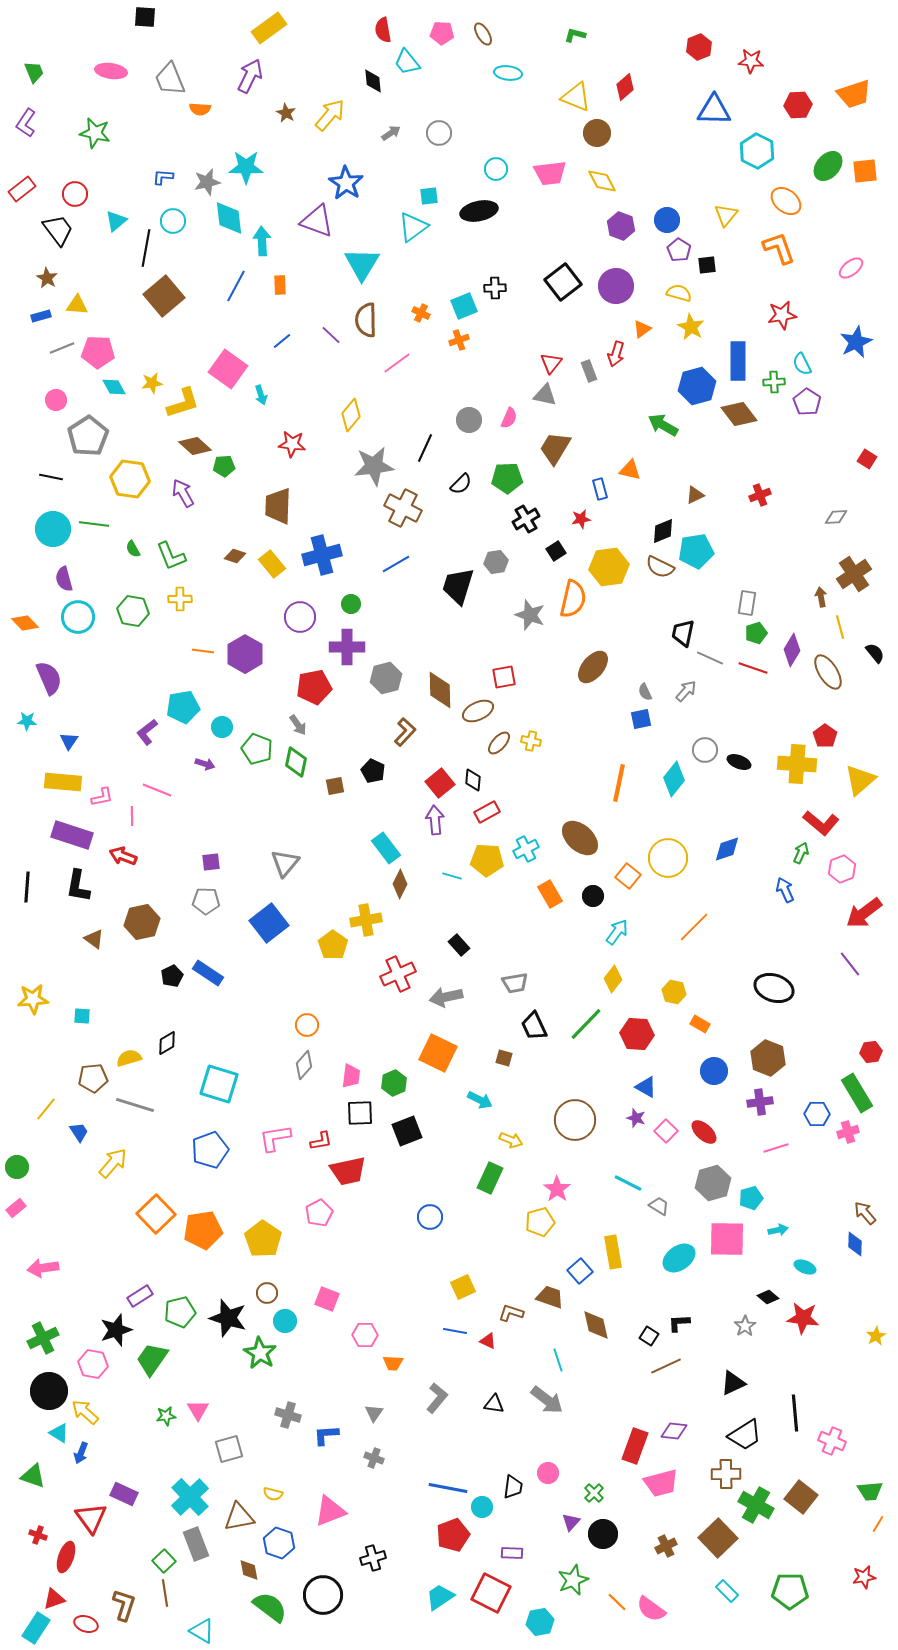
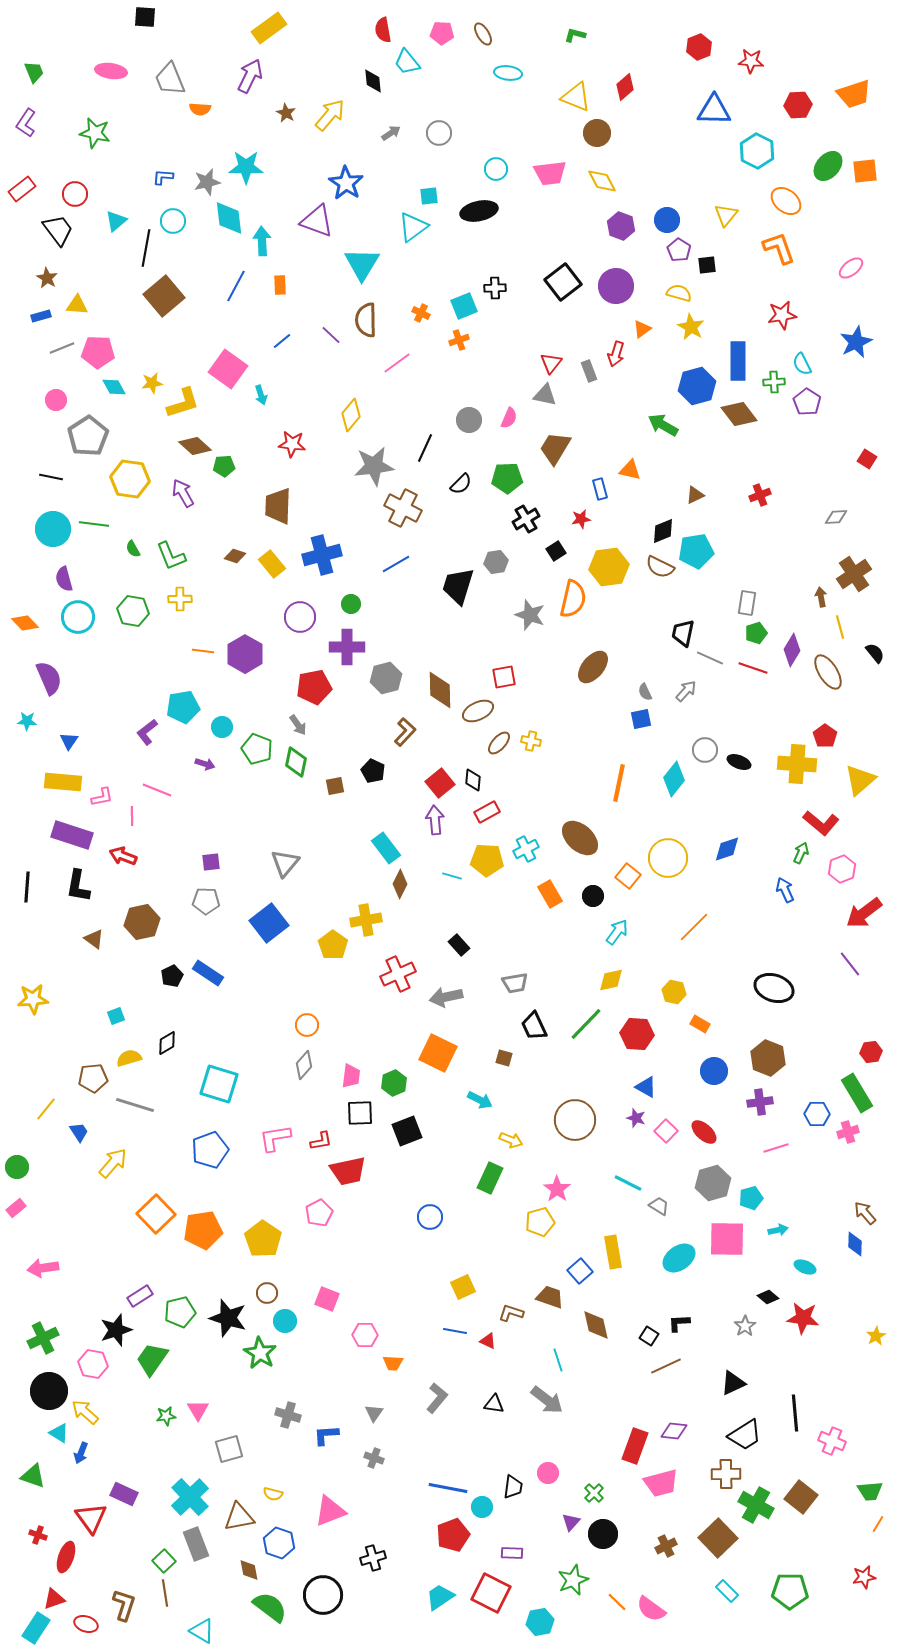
yellow diamond at (613, 979): moved 2 px left, 1 px down; rotated 40 degrees clockwise
cyan square at (82, 1016): moved 34 px right; rotated 24 degrees counterclockwise
